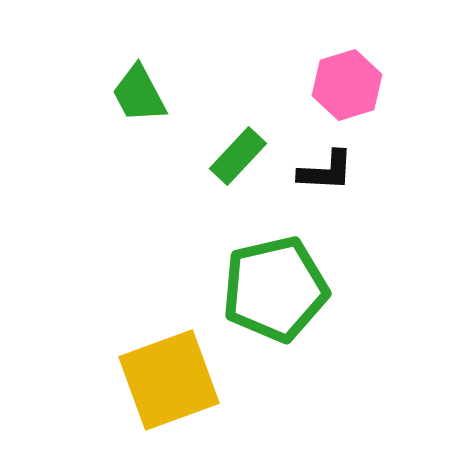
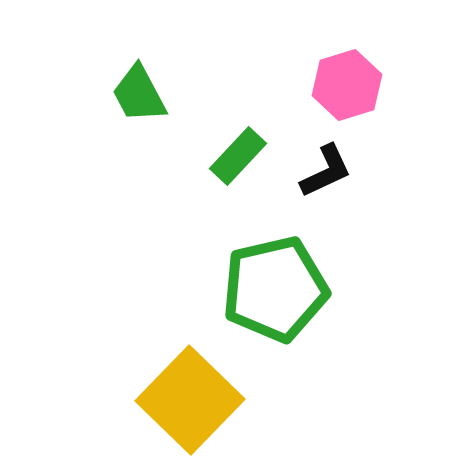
black L-shape: rotated 28 degrees counterclockwise
yellow square: moved 21 px right, 20 px down; rotated 26 degrees counterclockwise
